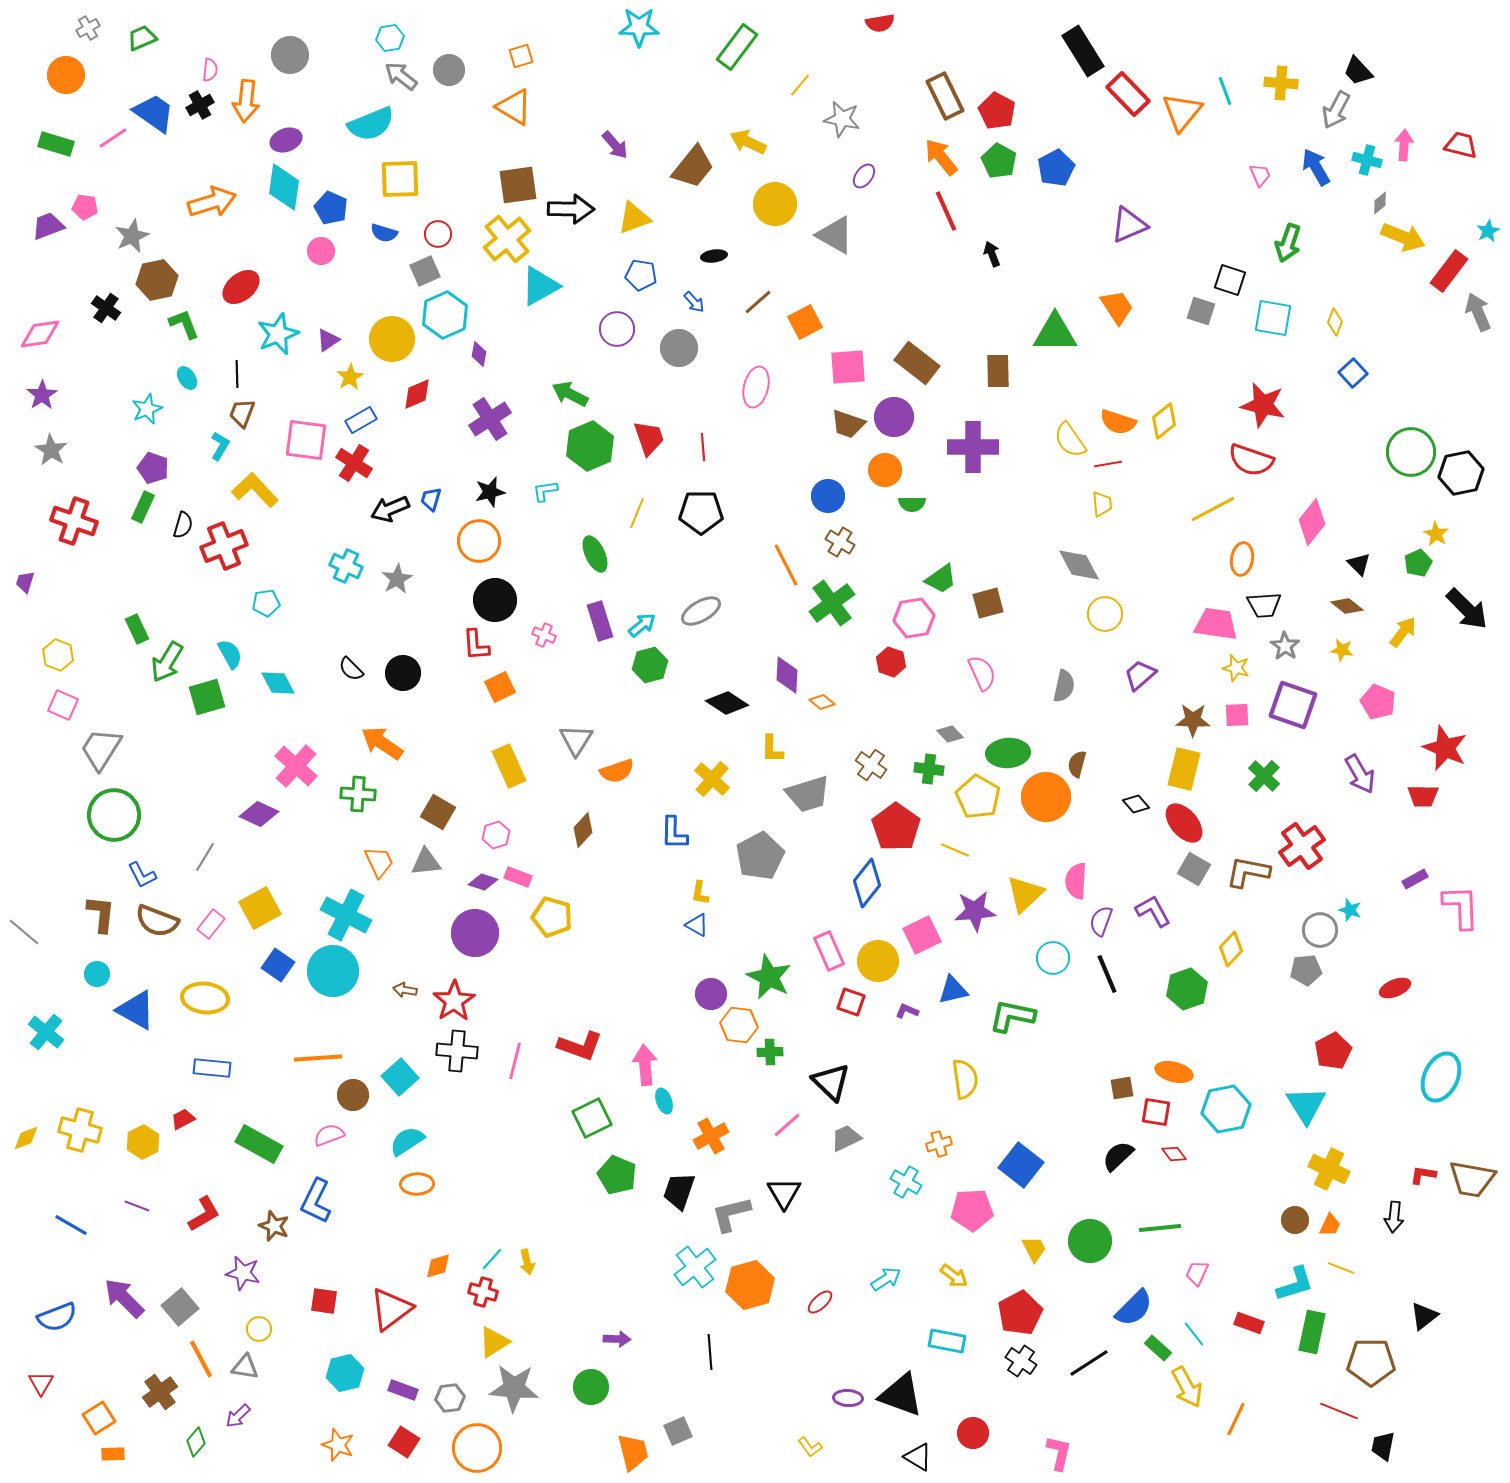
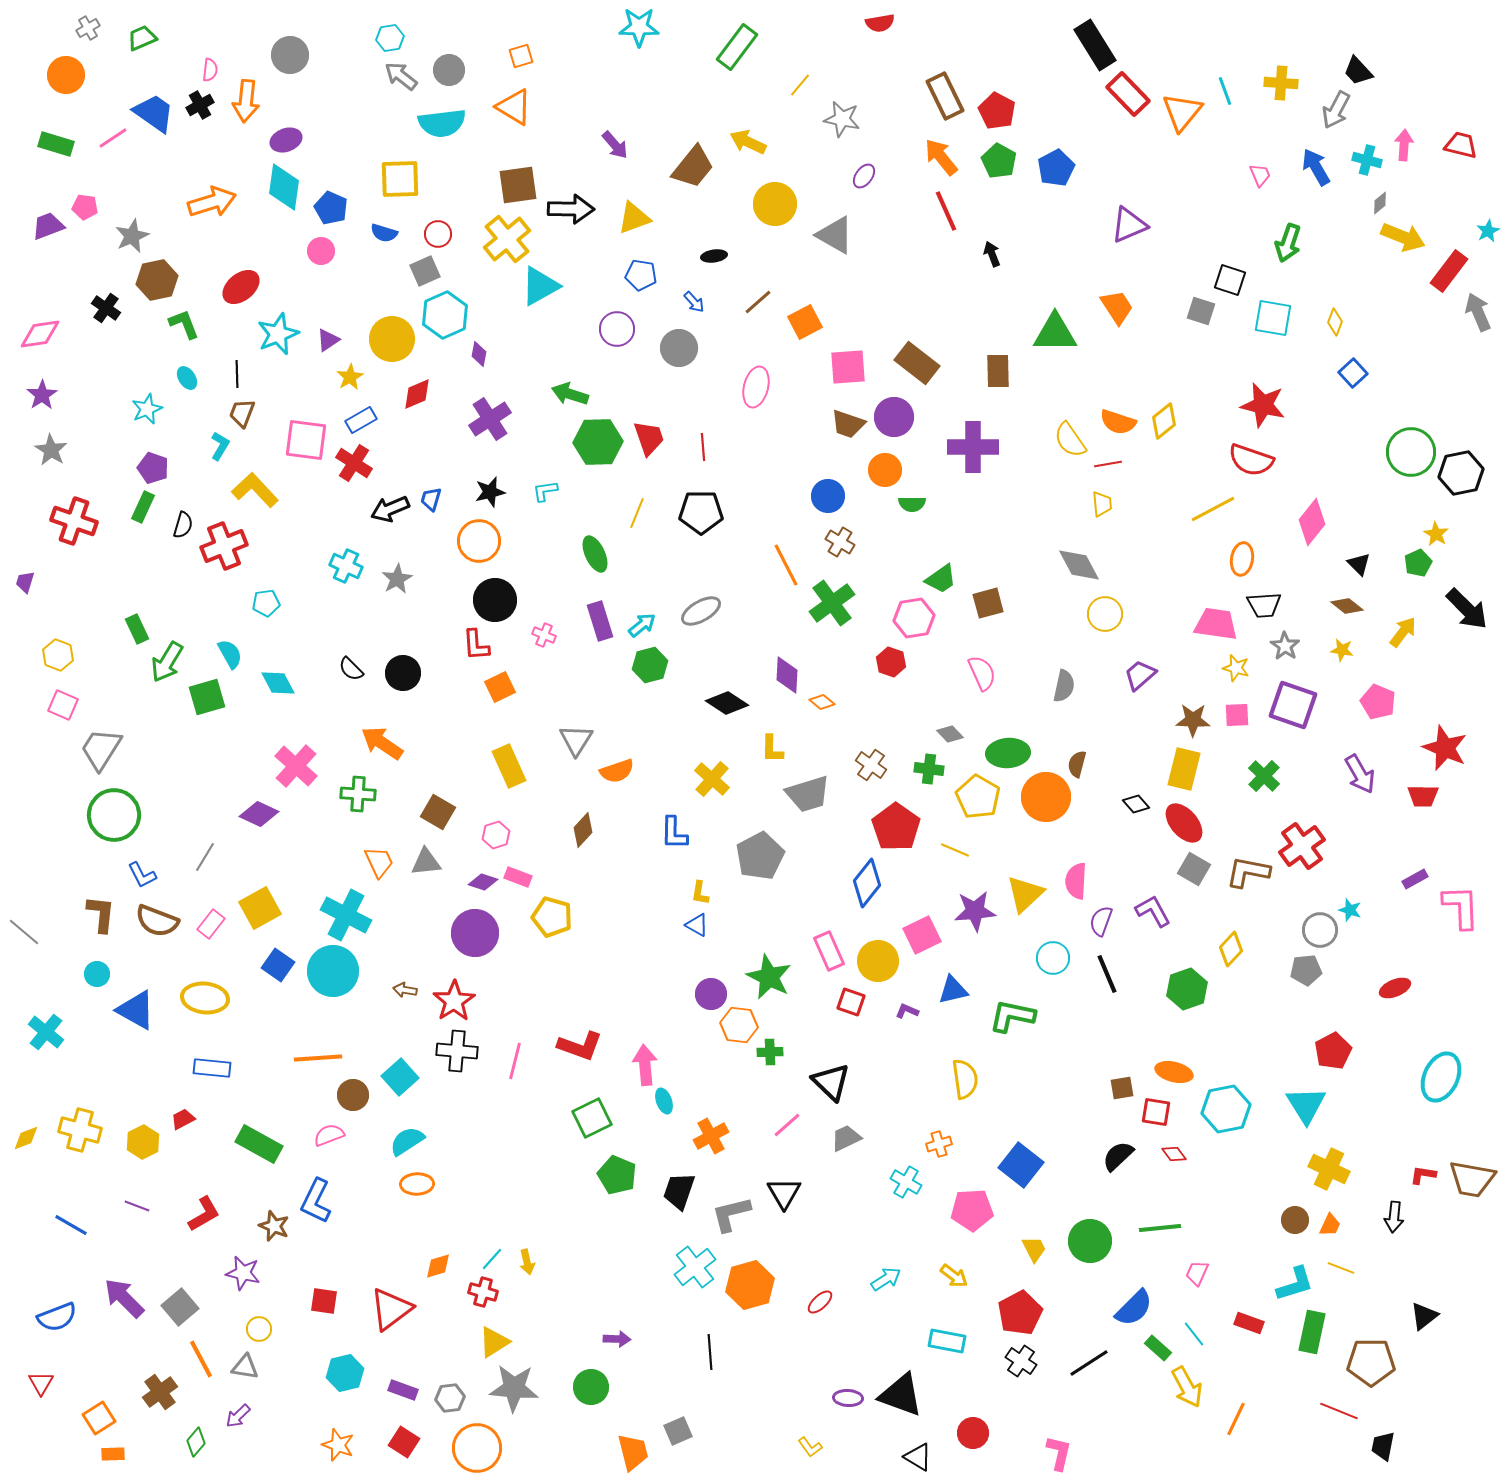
black rectangle at (1083, 51): moved 12 px right, 6 px up
cyan semicircle at (371, 124): moved 71 px right, 1 px up; rotated 15 degrees clockwise
green arrow at (570, 394): rotated 9 degrees counterclockwise
green hexagon at (590, 446): moved 8 px right, 4 px up; rotated 21 degrees clockwise
